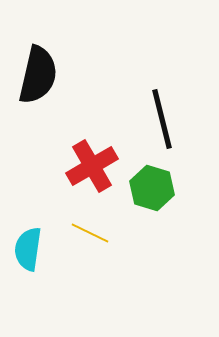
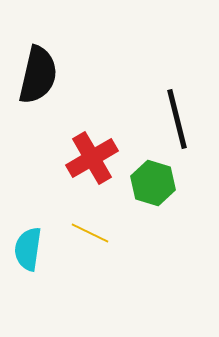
black line: moved 15 px right
red cross: moved 8 px up
green hexagon: moved 1 px right, 5 px up
